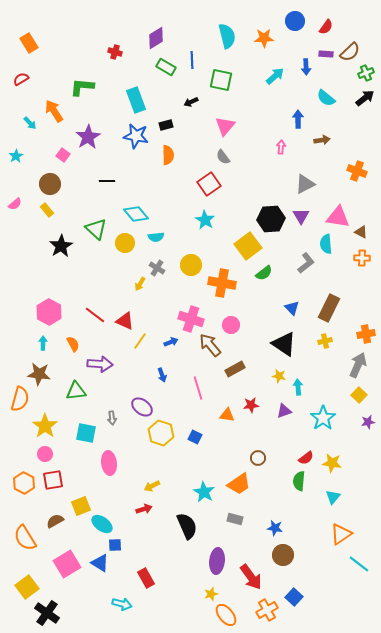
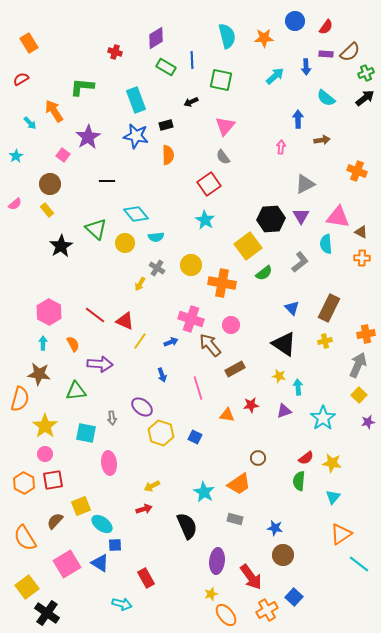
gray L-shape at (306, 263): moved 6 px left, 1 px up
brown semicircle at (55, 521): rotated 18 degrees counterclockwise
